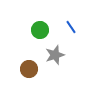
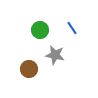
blue line: moved 1 px right, 1 px down
gray star: rotated 30 degrees clockwise
